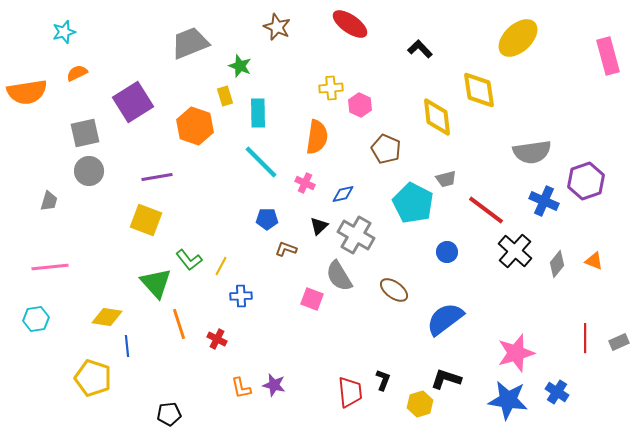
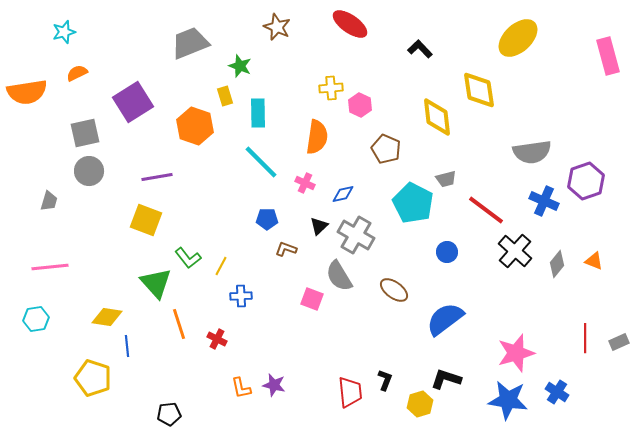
green L-shape at (189, 260): moved 1 px left, 2 px up
black L-shape at (383, 380): moved 2 px right
